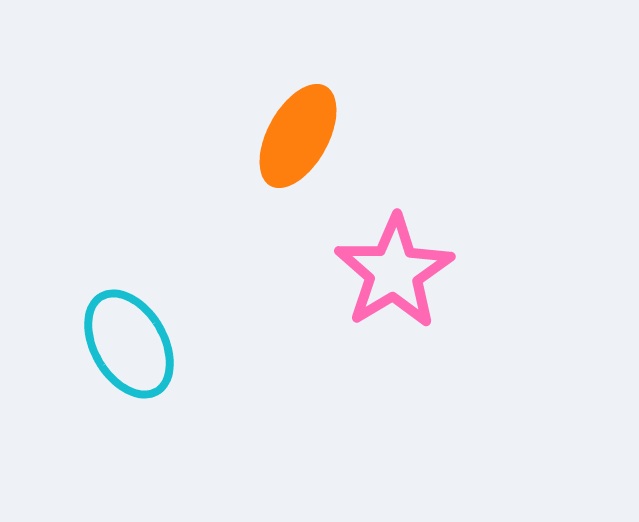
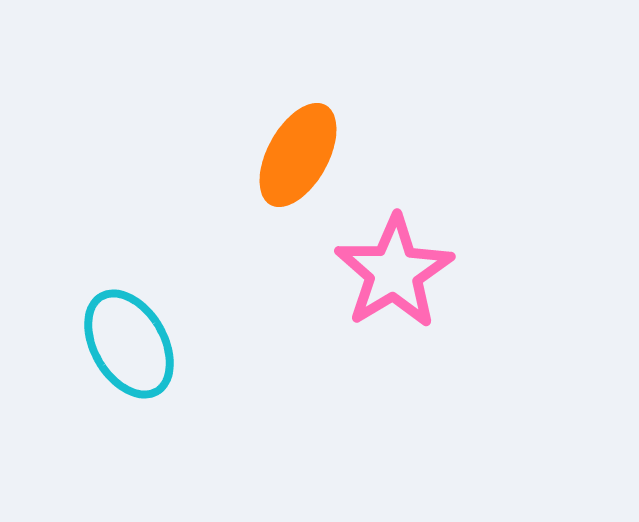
orange ellipse: moved 19 px down
